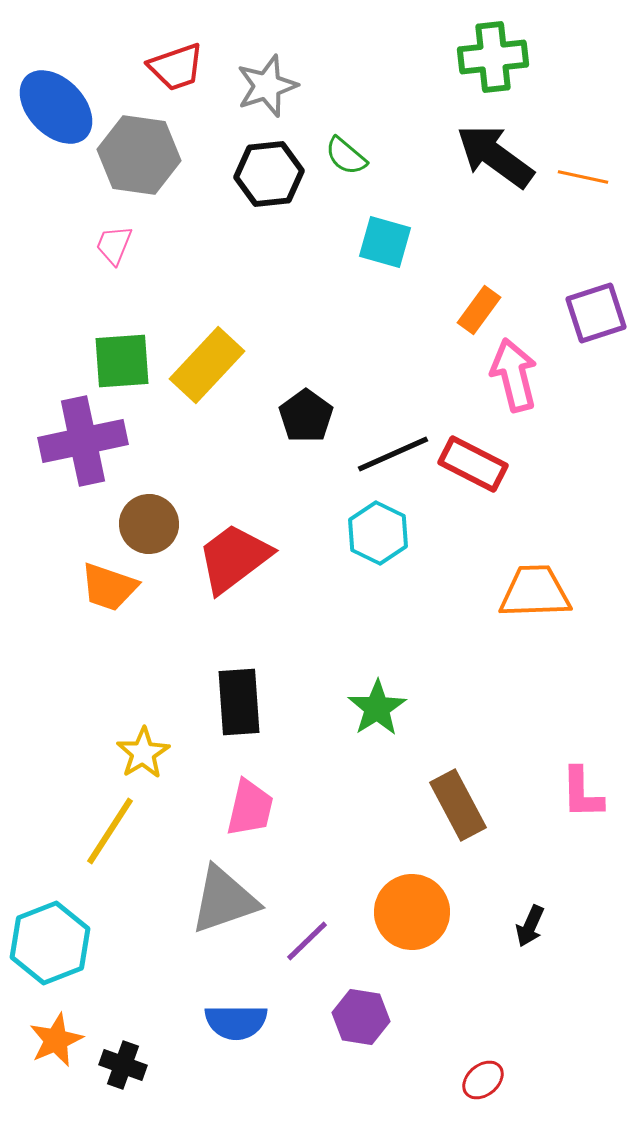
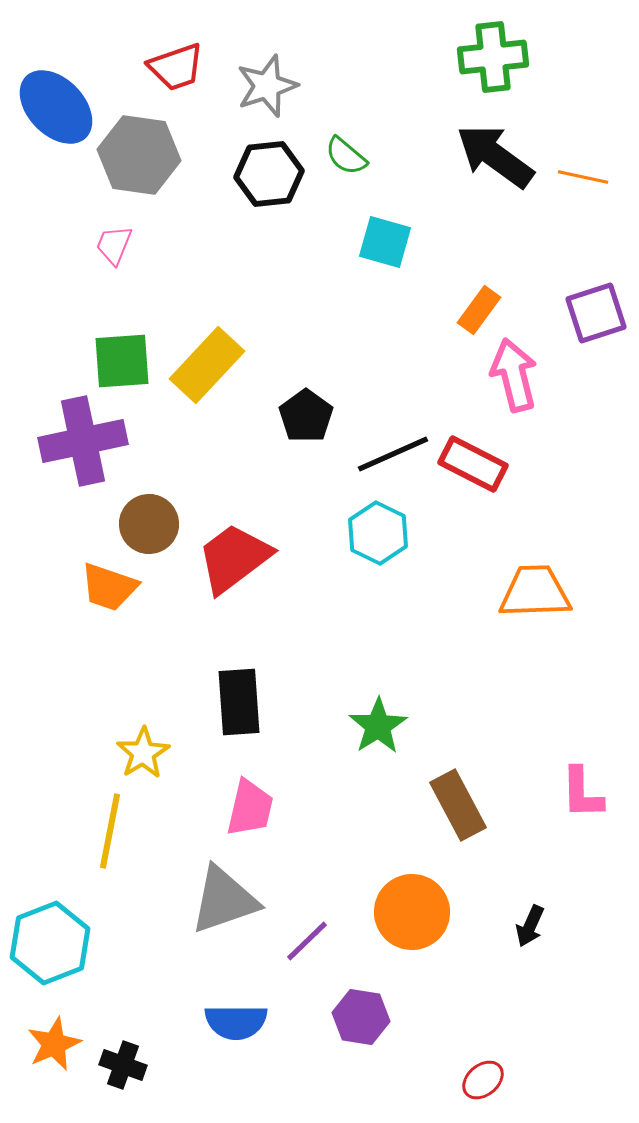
green star at (377, 708): moved 1 px right, 18 px down
yellow line at (110, 831): rotated 22 degrees counterclockwise
orange star at (56, 1040): moved 2 px left, 4 px down
